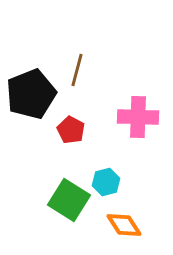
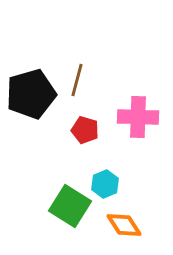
brown line: moved 10 px down
black pentagon: rotated 6 degrees clockwise
red pentagon: moved 14 px right; rotated 12 degrees counterclockwise
cyan hexagon: moved 1 px left, 2 px down; rotated 8 degrees counterclockwise
green square: moved 1 px right, 6 px down
